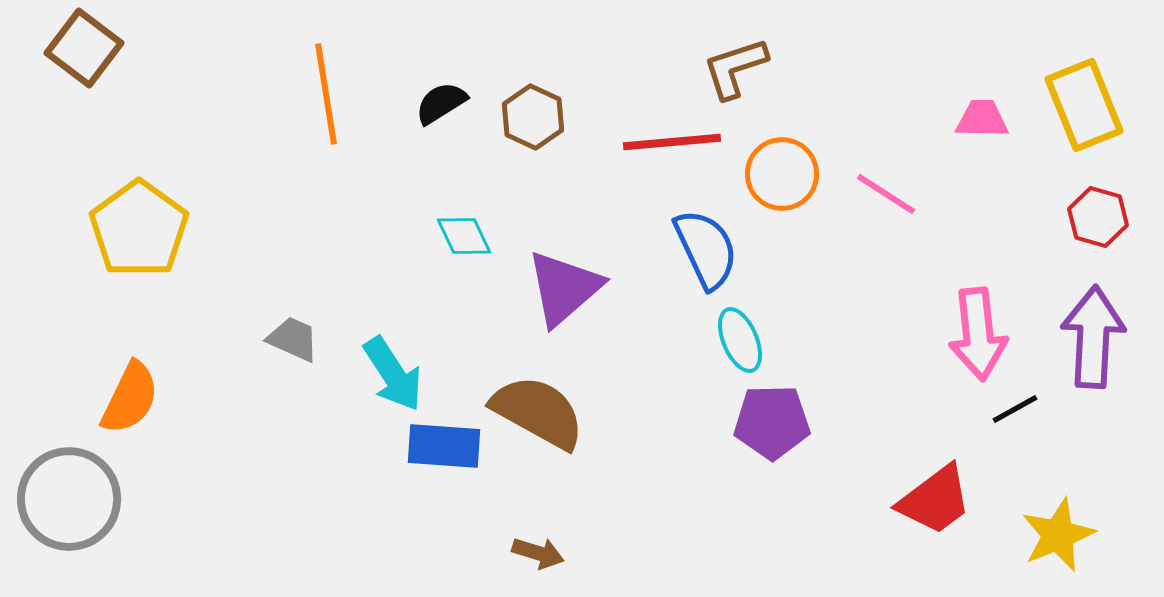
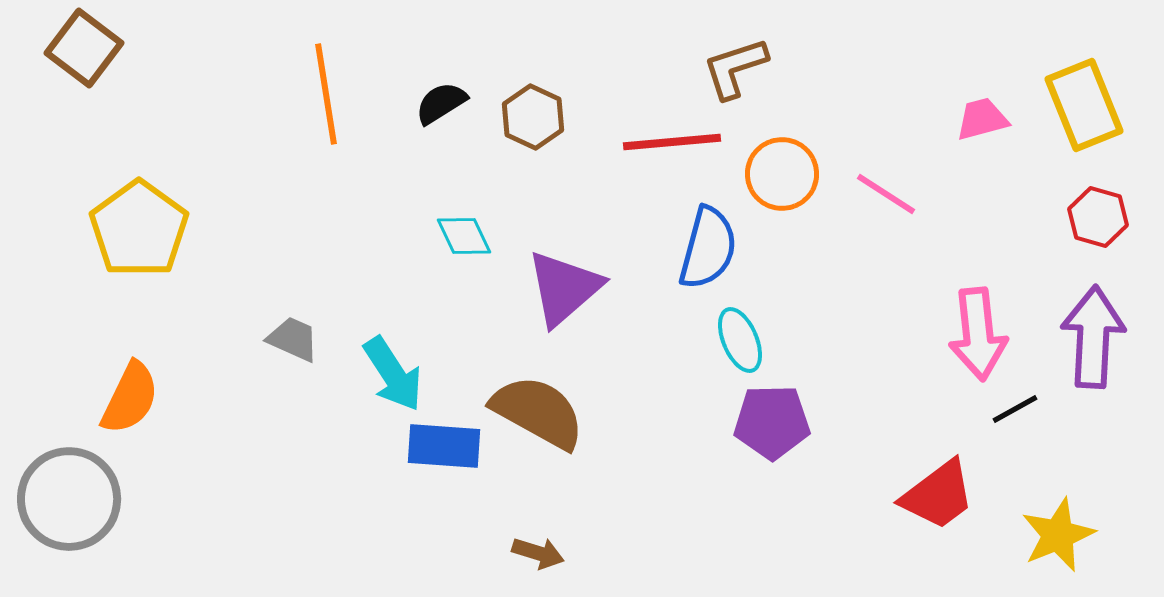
pink trapezoid: rotated 16 degrees counterclockwise
blue semicircle: moved 2 px right, 1 px up; rotated 40 degrees clockwise
red trapezoid: moved 3 px right, 5 px up
